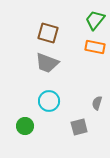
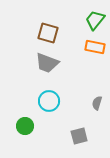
gray square: moved 9 px down
